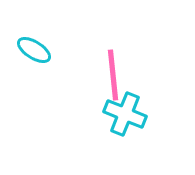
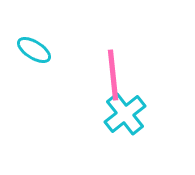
cyan cross: rotated 30 degrees clockwise
